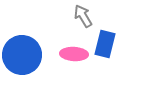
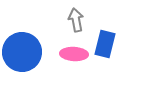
gray arrow: moved 7 px left, 4 px down; rotated 20 degrees clockwise
blue circle: moved 3 px up
